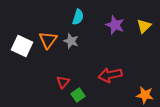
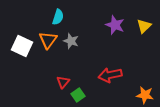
cyan semicircle: moved 20 px left
